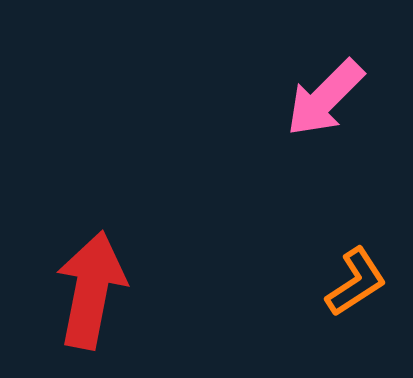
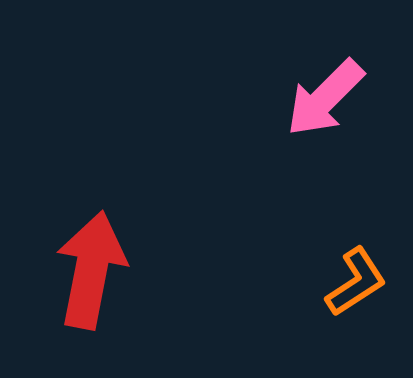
red arrow: moved 20 px up
